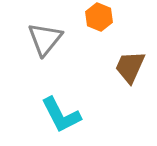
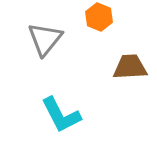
brown trapezoid: rotated 63 degrees clockwise
